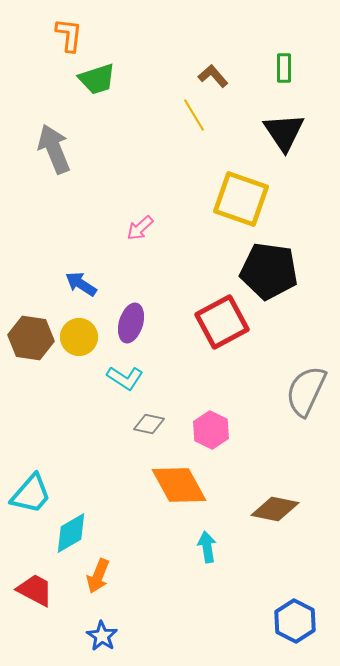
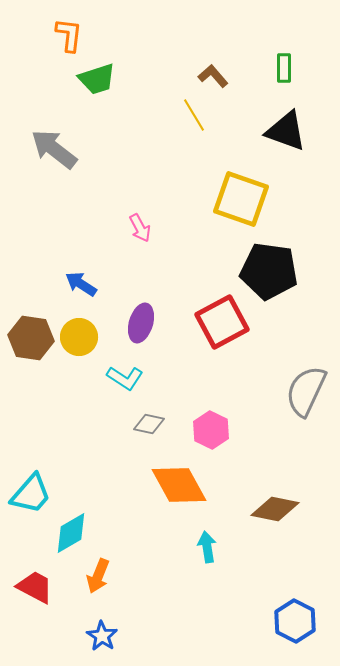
black triangle: moved 2 px right, 1 px up; rotated 36 degrees counterclockwise
gray arrow: rotated 30 degrees counterclockwise
pink arrow: rotated 76 degrees counterclockwise
purple ellipse: moved 10 px right
red trapezoid: moved 3 px up
